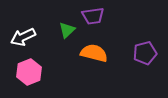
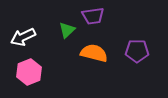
purple pentagon: moved 8 px left, 2 px up; rotated 15 degrees clockwise
